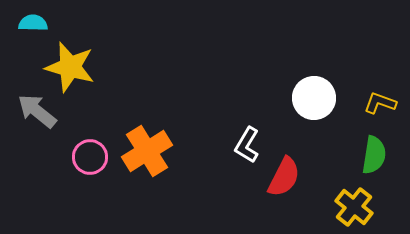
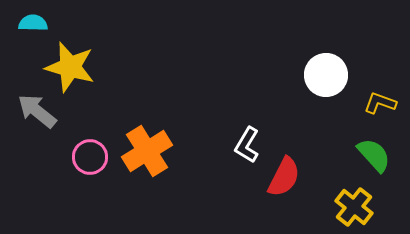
white circle: moved 12 px right, 23 px up
green semicircle: rotated 51 degrees counterclockwise
